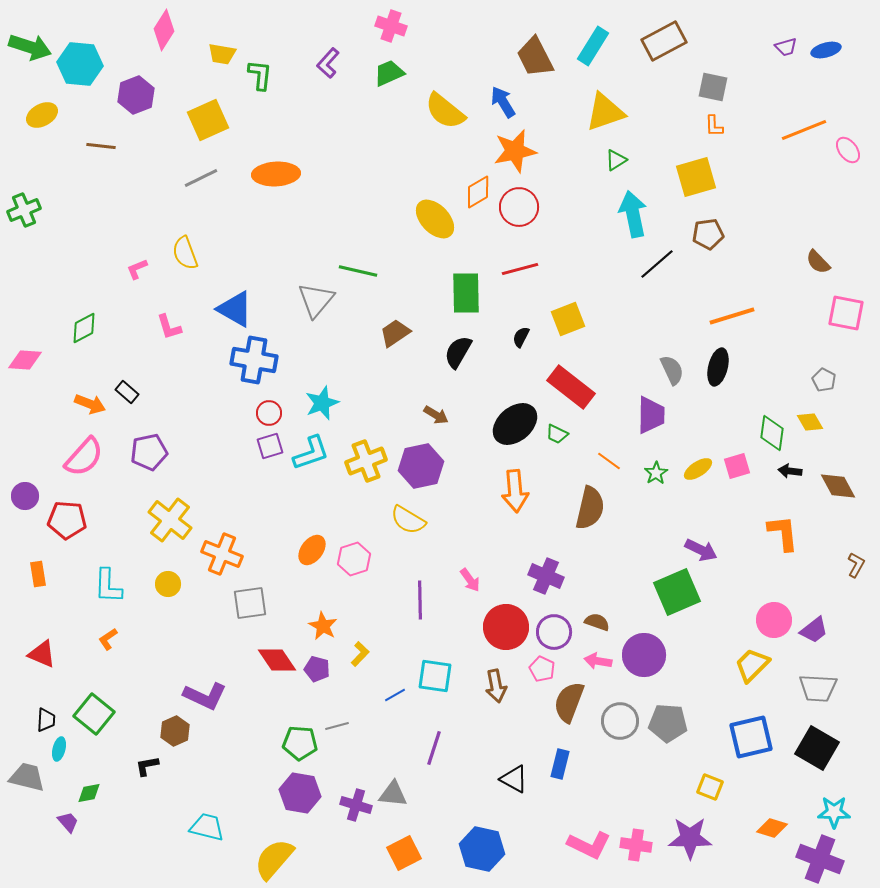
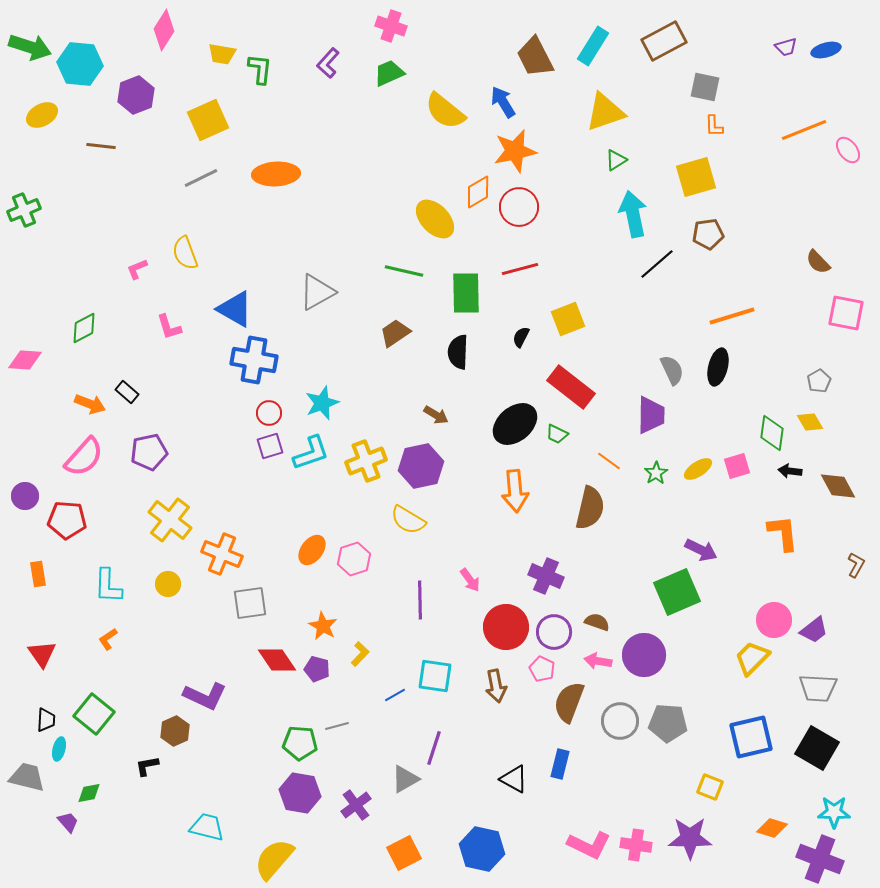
green L-shape at (260, 75): moved 6 px up
gray square at (713, 87): moved 8 px left
green line at (358, 271): moved 46 px right
gray triangle at (316, 300): moved 1 px right, 8 px up; rotated 21 degrees clockwise
black semicircle at (458, 352): rotated 28 degrees counterclockwise
gray pentagon at (824, 380): moved 5 px left, 1 px down; rotated 15 degrees clockwise
red triangle at (42, 654): rotated 32 degrees clockwise
yellow trapezoid at (752, 665): moved 7 px up
gray triangle at (393, 794): moved 12 px right, 15 px up; rotated 36 degrees counterclockwise
purple cross at (356, 805): rotated 36 degrees clockwise
